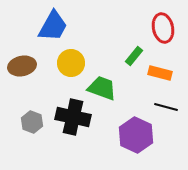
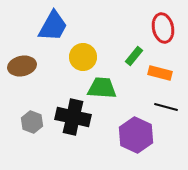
yellow circle: moved 12 px right, 6 px up
green trapezoid: rotated 16 degrees counterclockwise
